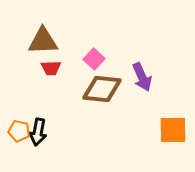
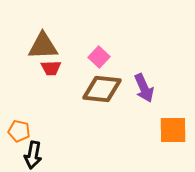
brown triangle: moved 5 px down
pink square: moved 5 px right, 2 px up
purple arrow: moved 2 px right, 11 px down
black arrow: moved 5 px left, 23 px down
